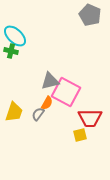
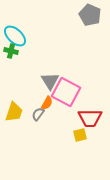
gray triangle: rotated 48 degrees counterclockwise
